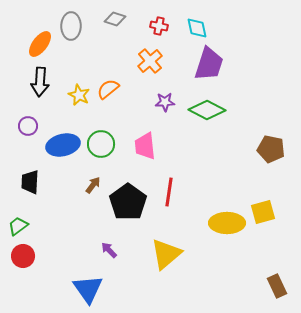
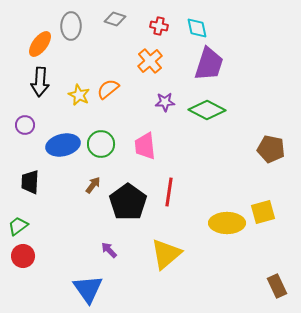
purple circle: moved 3 px left, 1 px up
